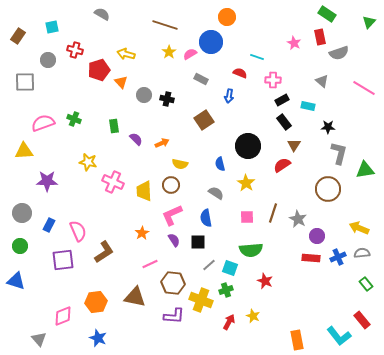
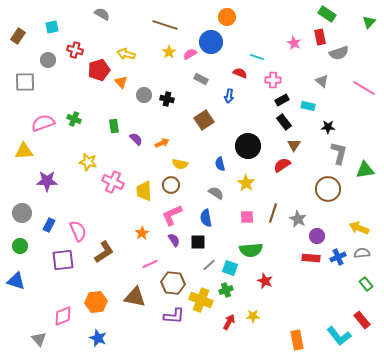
yellow star at (253, 316): rotated 24 degrees counterclockwise
